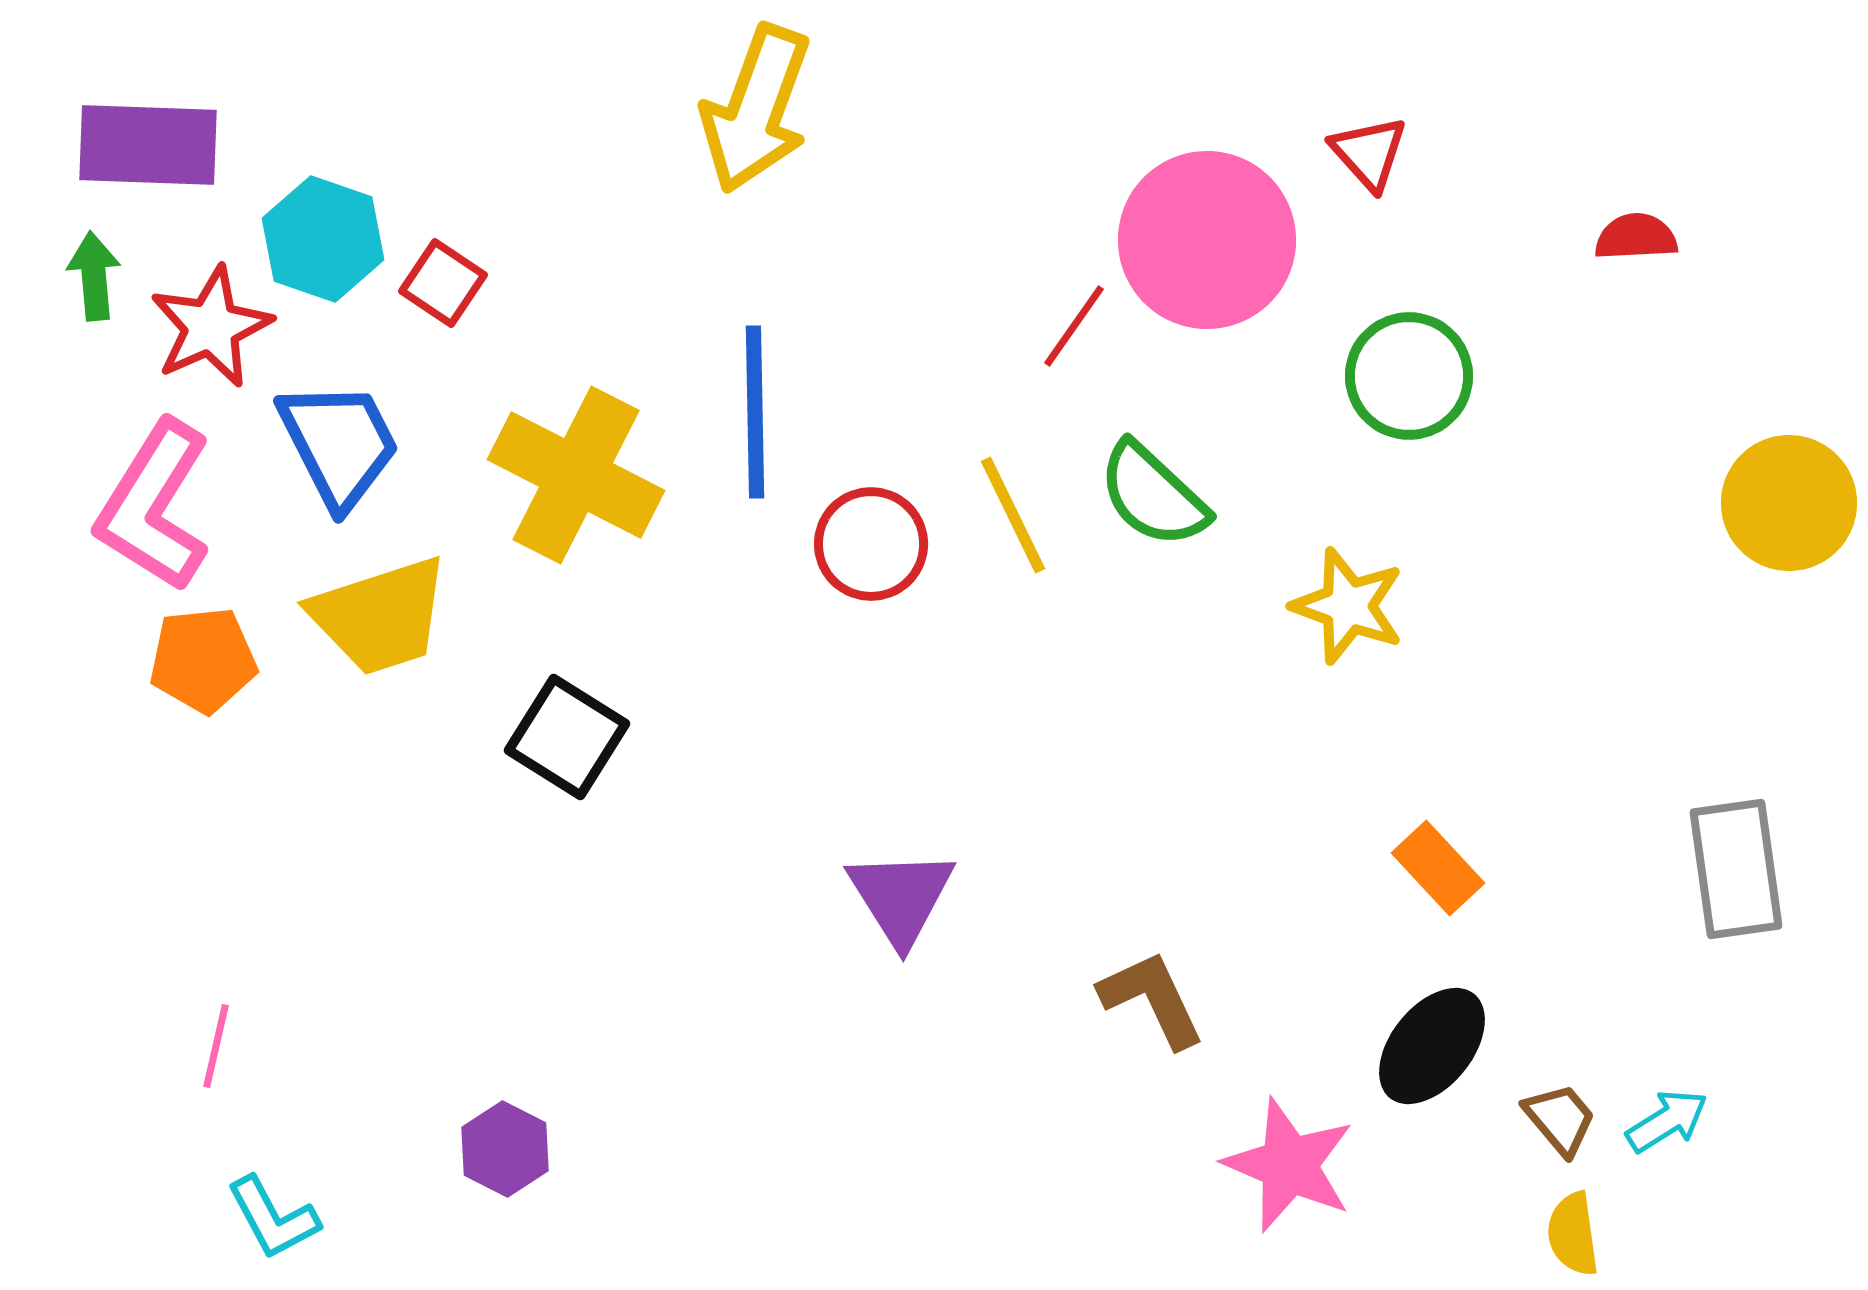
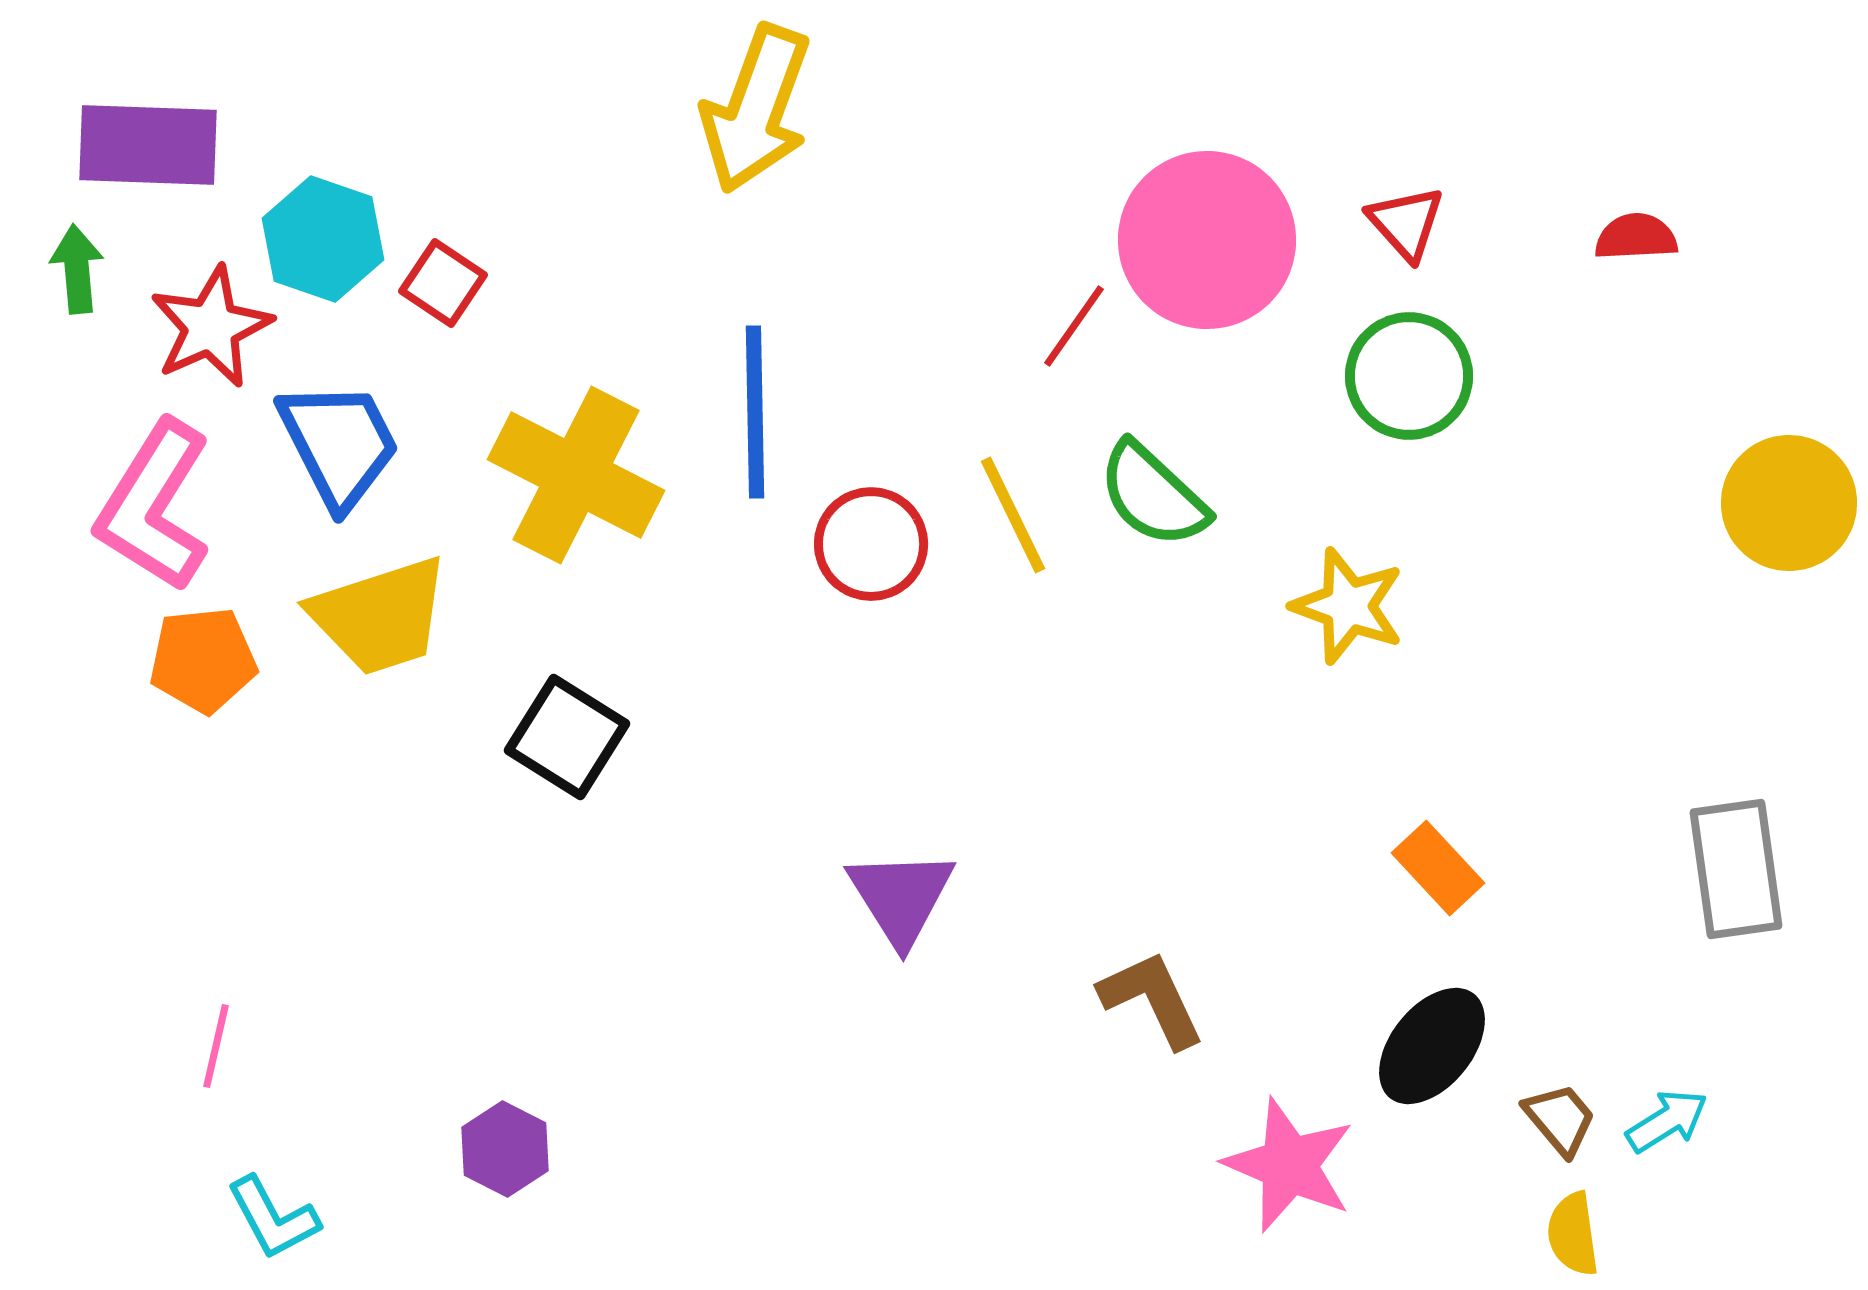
red triangle: moved 37 px right, 70 px down
green arrow: moved 17 px left, 7 px up
